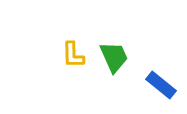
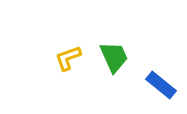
yellow L-shape: moved 5 px left, 3 px down; rotated 72 degrees clockwise
